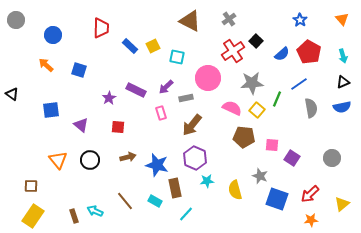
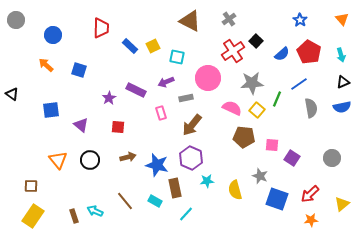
cyan arrow at (343, 56): moved 2 px left, 1 px up
purple arrow at (166, 87): moved 5 px up; rotated 21 degrees clockwise
purple hexagon at (195, 158): moved 4 px left
